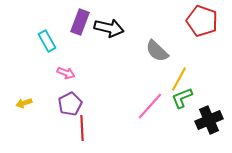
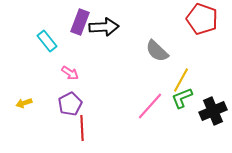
red pentagon: moved 2 px up
black arrow: moved 5 px left, 1 px up; rotated 16 degrees counterclockwise
cyan rectangle: rotated 10 degrees counterclockwise
pink arrow: moved 4 px right; rotated 12 degrees clockwise
yellow line: moved 2 px right, 1 px down
black cross: moved 4 px right, 9 px up
